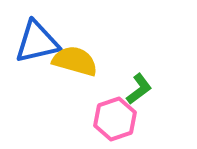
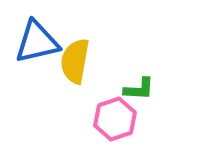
yellow semicircle: rotated 96 degrees counterclockwise
green L-shape: rotated 40 degrees clockwise
